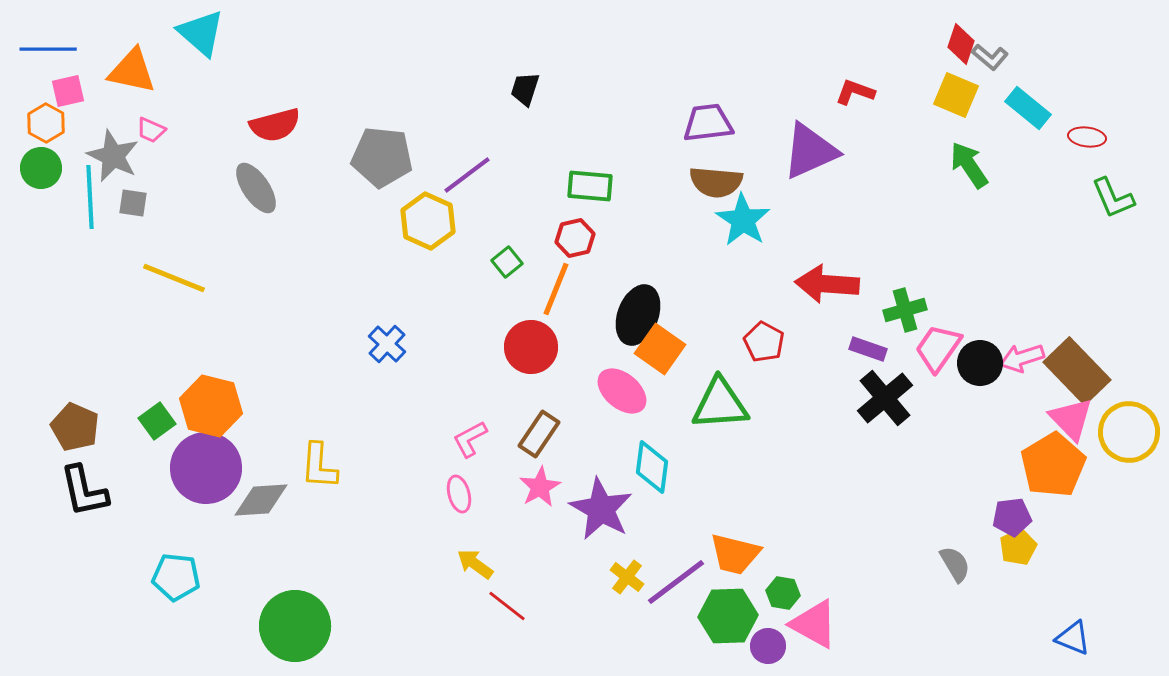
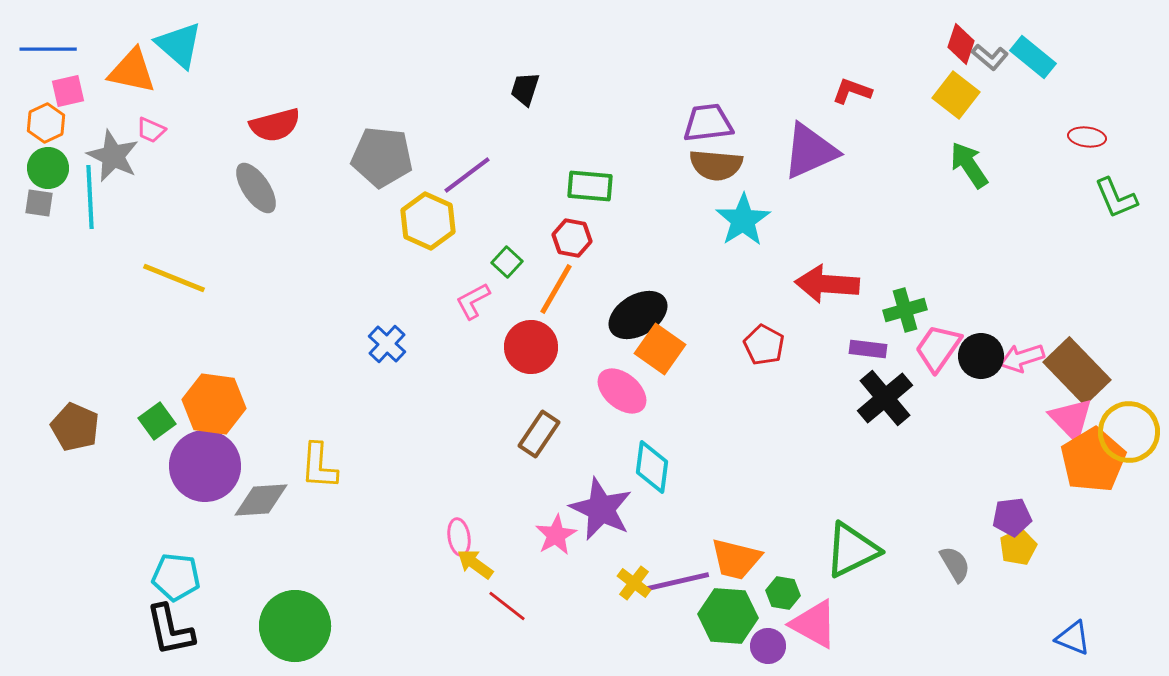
cyan triangle at (201, 33): moved 22 px left, 12 px down
red L-shape at (855, 92): moved 3 px left, 1 px up
yellow square at (956, 95): rotated 15 degrees clockwise
cyan rectangle at (1028, 108): moved 5 px right, 51 px up
orange hexagon at (46, 123): rotated 6 degrees clockwise
green circle at (41, 168): moved 7 px right
brown semicircle at (716, 182): moved 17 px up
green L-shape at (1113, 198): moved 3 px right
gray square at (133, 203): moved 94 px left
cyan star at (743, 220): rotated 6 degrees clockwise
red hexagon at (575, 238): moved 3 px left; rotated 24 degrees clockwise
green square at (507, 262): rotated 8 degrees counterclockwise
orange line at (556, 289): rotated 8 degrees clockwise
black ellipse at (638, 315): rotated 38 degrees clockwise
red pentagon at (764, 342): moved 3 px down
purple rectangle at (868, 349): rotated 12 degrees counterclockwise
black circle at (980, 363): moved 1 px right, 7 px up
green triangle at (720, 404): moved 132 px right, 146 px down; rotated 22 degrees counterclockwise
orange hexagon at (211, 406): moved 3 px right, 2 px up; rotated 6 degrees counterclockwise
pink L-shape at (470, 439): moved 3 px right, 138 px up
orange pentagon at (1053, 465): moved 40 px right, 5 px up
purple circle at (206, 468): moved 1 px left, 2 px up
pink star at (540, 487): moved 16 px right, 48 px down
black L-shape at (84, 491): moved 86 px right, 139 px down
pink ellipse at (459, 494): moved 43 px down; rotated 6 degrees clockwise
purple star at (601, 509): rotated 4 degrees counterclockwise
orange trapezoid at (735, 554): moved 1 px right, 5 px down
yellow cross at (627, 577): moved 7 px right, 6 px down
purple line at (676, 582): rotated 24 degrees clockwise
green hexagon at (728, 616): rotated 6 degrees clockwise
